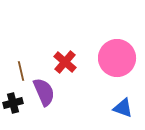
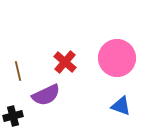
brown line: moved 3 px left
purple semicircle: moved 2 px right, 3 px down; rotated 88 degrees clockwise
black cross: moved 13 px down
blue triangle: moved 2 px left, 2 px up
